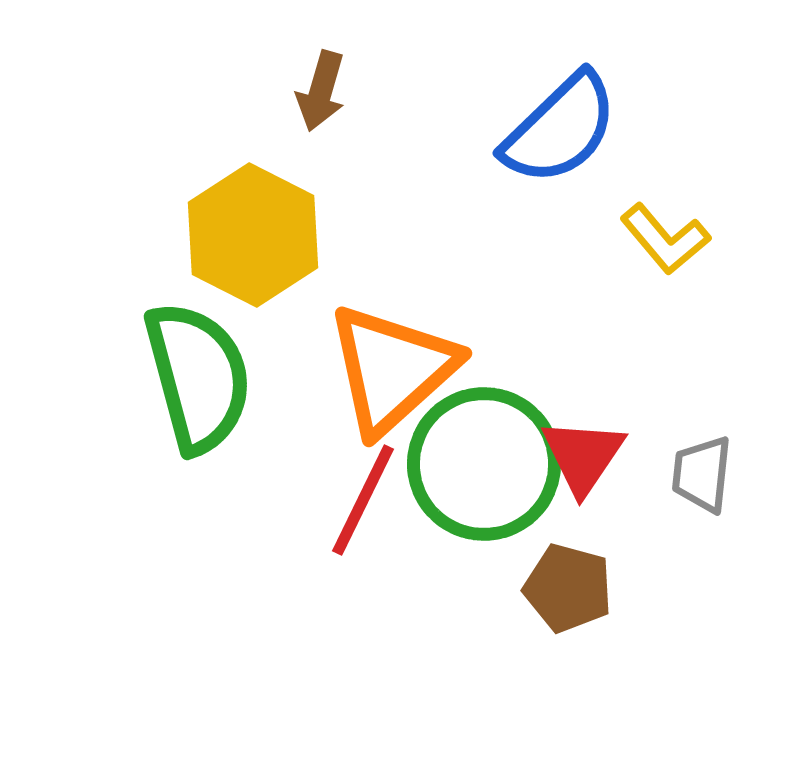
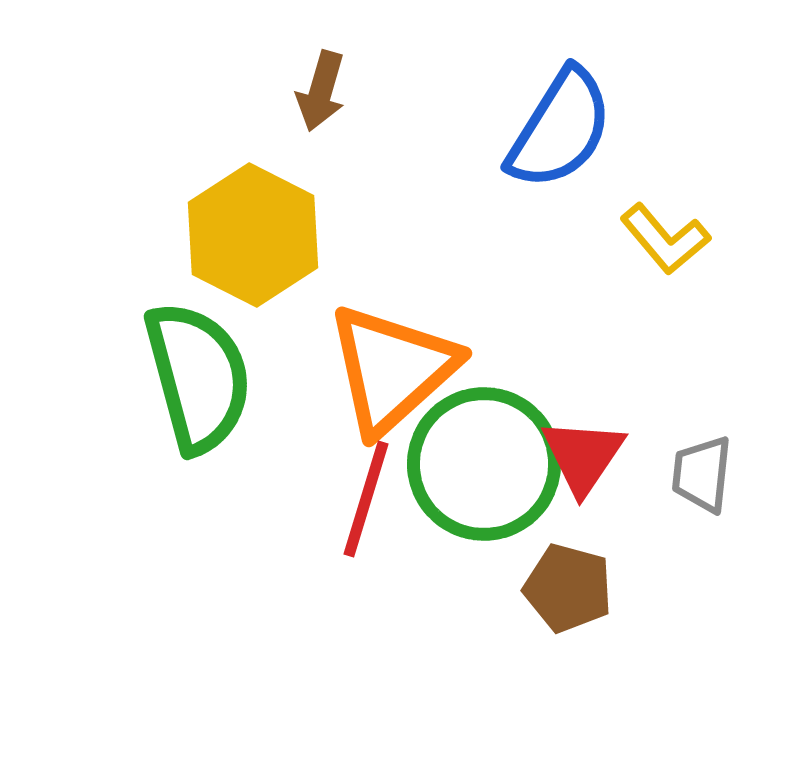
blue semicircle: rotated 14 degrees counterclockwise
red line: moved 3 px right, 1 px up; rotated 9 degrees counterclockwise
